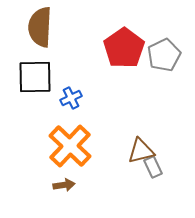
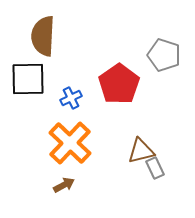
brown semicircle: moved 3 px right, 9 px down
red pentagon: moved 5 px left, 36 px down
gray pentagon: rotated 28 degrees counterclockwise
black square: moved 7 px left, 2 px down
orange cross: moved 3 px up
gray rectangle: moved 2 px right, 1 px down
brown arrow: rotated 20 degrees counterclockwise
